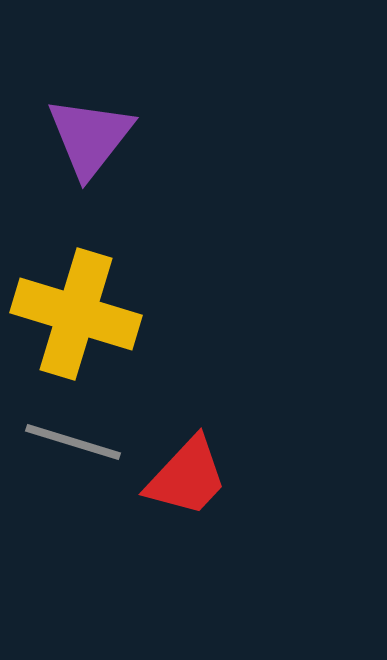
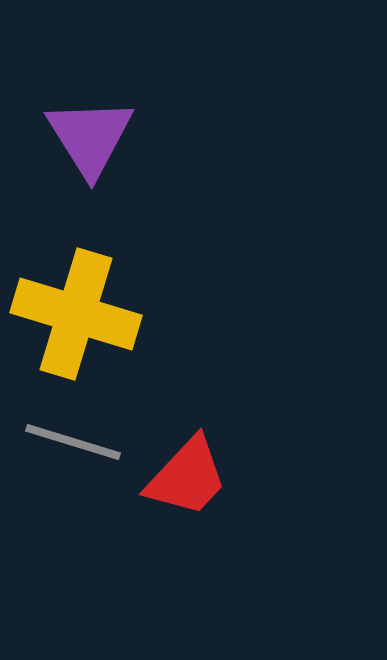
purple triangle: rotated 10 degrees counterclockwise
